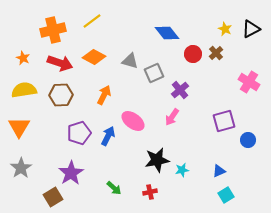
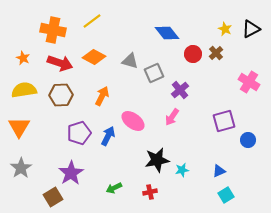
orange cross: rotated 25 degrees clockwise
orange arrow: moved 2 px left, 1 px down
green arrow: rotated 112 degrees clockwise
